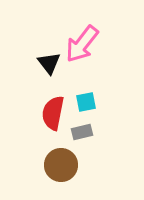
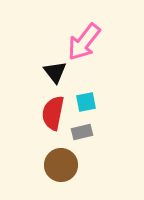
pink arrow: moved 2 px right, 2 px up
black triangle: moved 6 px right, 9 px down
